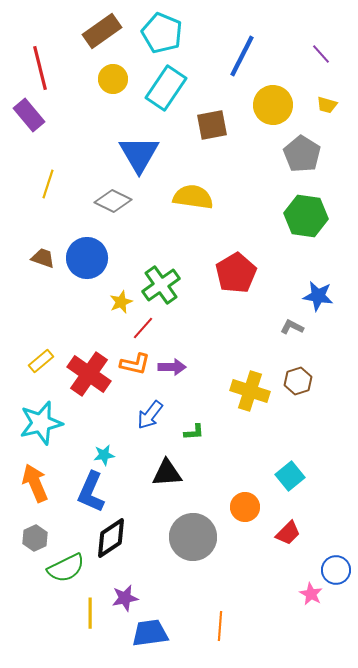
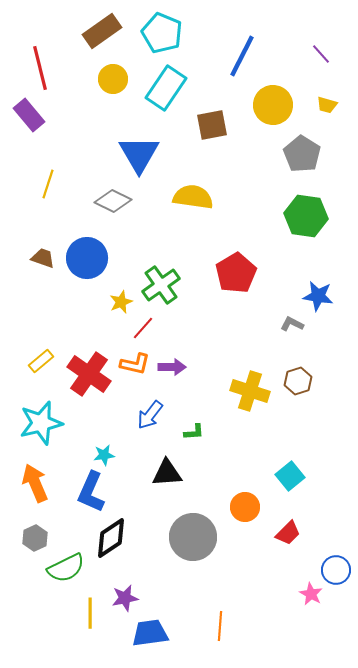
gray L-shape at (292, 327): moved 3 px up
